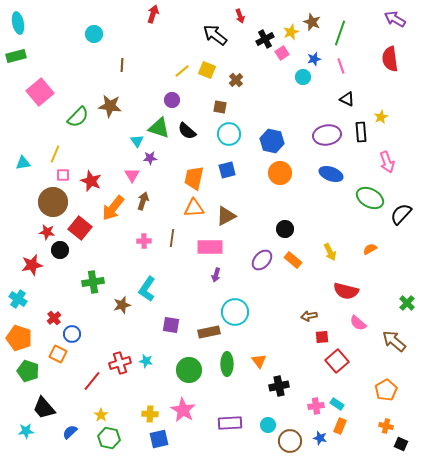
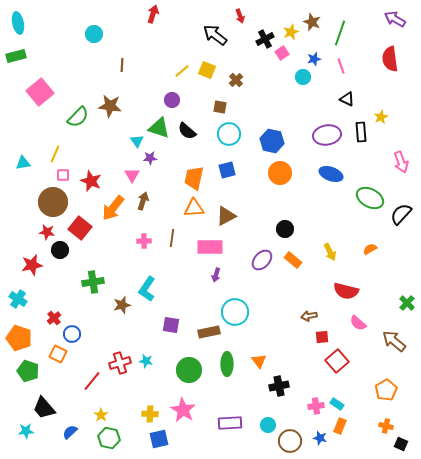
pink arrow at (387, 162): moved 14 px right
